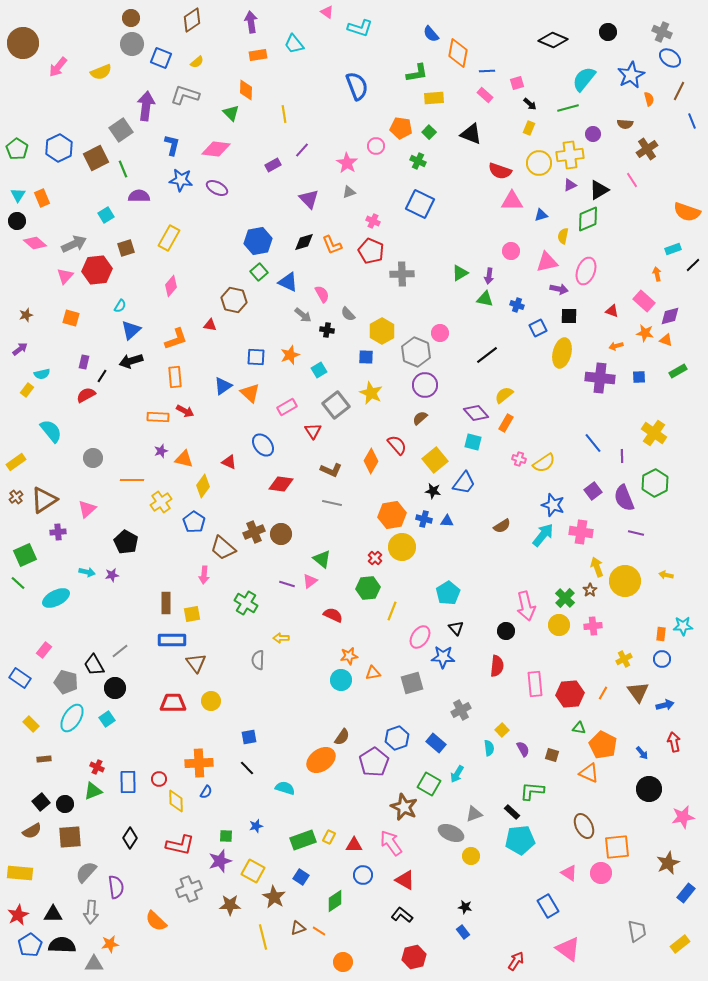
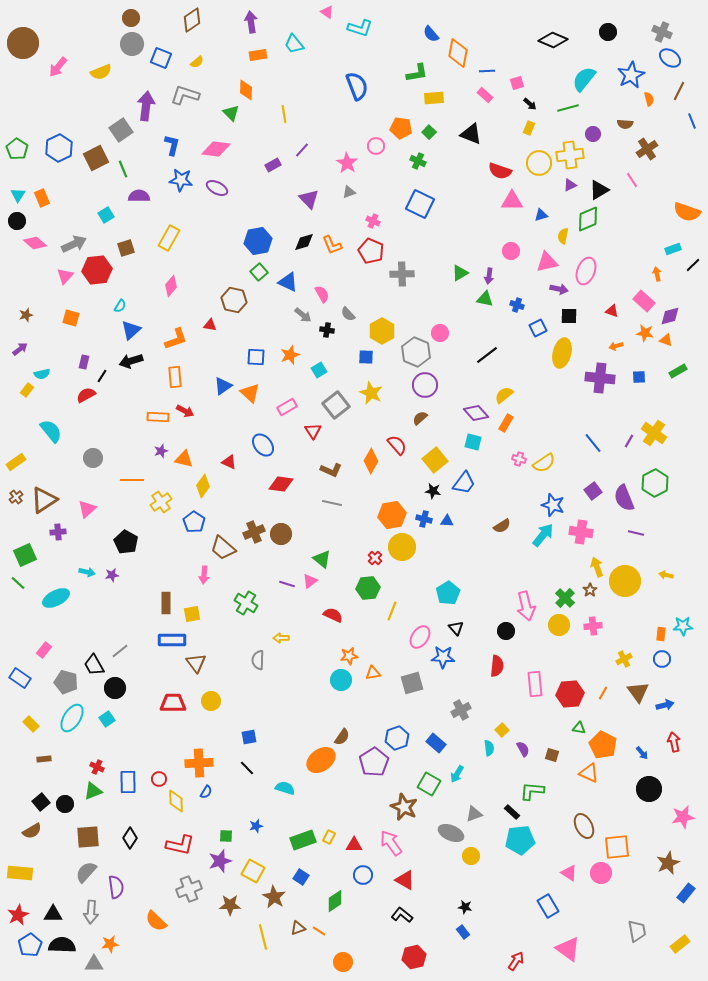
purple line at (622, 456): moved 7 px right, 15 px up; rotated 32 degrees clockwise
brown square at (70, 837): moved 18 px right
